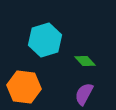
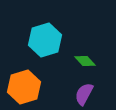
orange hexagon: rotated 24 degrees counterclockwise
